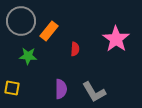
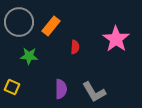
gray circle: moved 2 px left, 1 px down
orange rectangle: moved 2 px right, 5 px up
red semicircle: moved 2 px up
green star: moved 1 px right
yellow square: moved 1 px up; rotated 14 degrees clockwise
